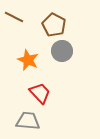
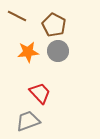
brown line: moved 3 px right, 1 px up
gray circle: moved 4 px left
orange star: moved 8 px up; rotated 30 degrees counterclockwise
gray trapezoid: rotated 25 degrees counterclockwise
